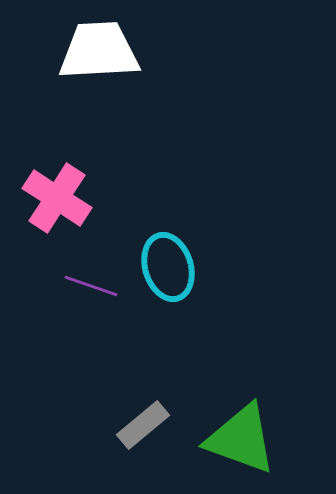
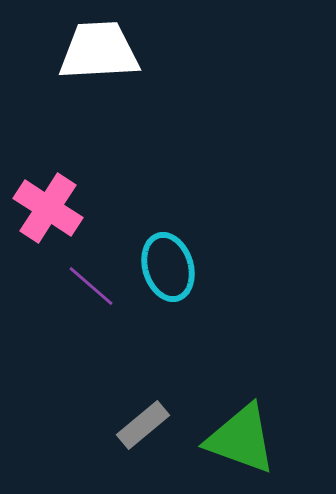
pink cross: moved 9 px left, 10 px down
purple line: rotated 22 degrees clockwise
